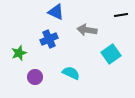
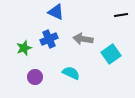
gray arrow: moved 4 px left, 9 px down
green star: moved 5 px right, 5 px up
